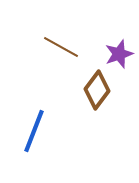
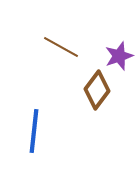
purple star: moved 2 px down
blue line: rotated 15 degrees counterclockwise
